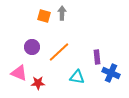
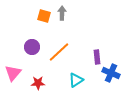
pink triangle: moved 6 px left; rotated 48 degrees clockwise
cyan triangle: moved 1 px left, 3 px down; rotated 42 degrees counterclockwise
